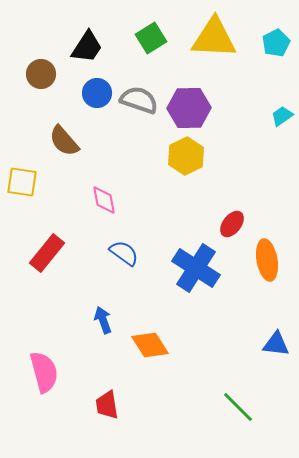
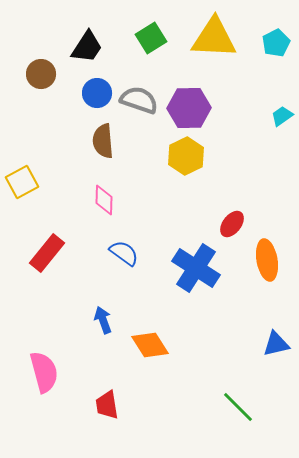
brown semicircle: moved 39 px right; rotated 36 degrees clockwise
yellow square: rotated 36 degrees counterclockwise
pink diamond: rotated 12 degrees clockwise
blue triangle: rotated 20 degrees counterclockwise
